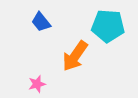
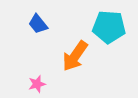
blue trapezoid: moved 3 px left, 2 px down
cyan pentagon: moved 1 px right, 1 px down
